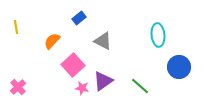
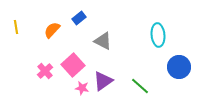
orange semicircle: moved 11 px up
pink cross: moved 27 px right, 16 px up
